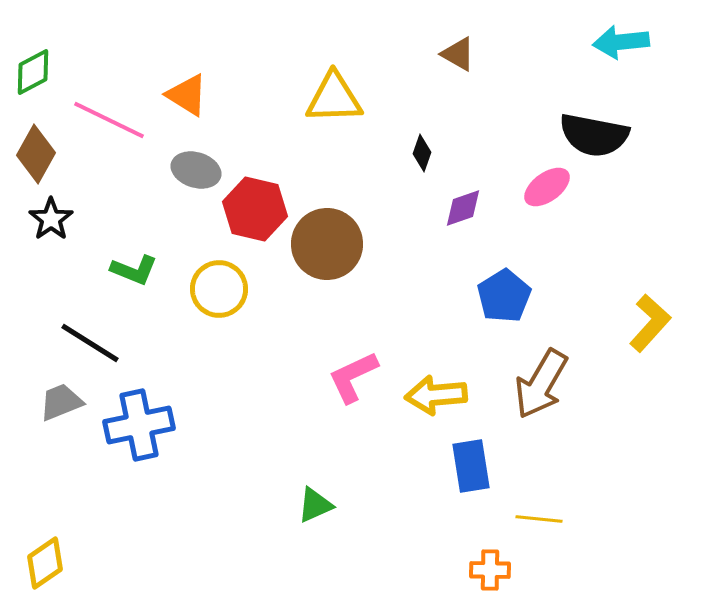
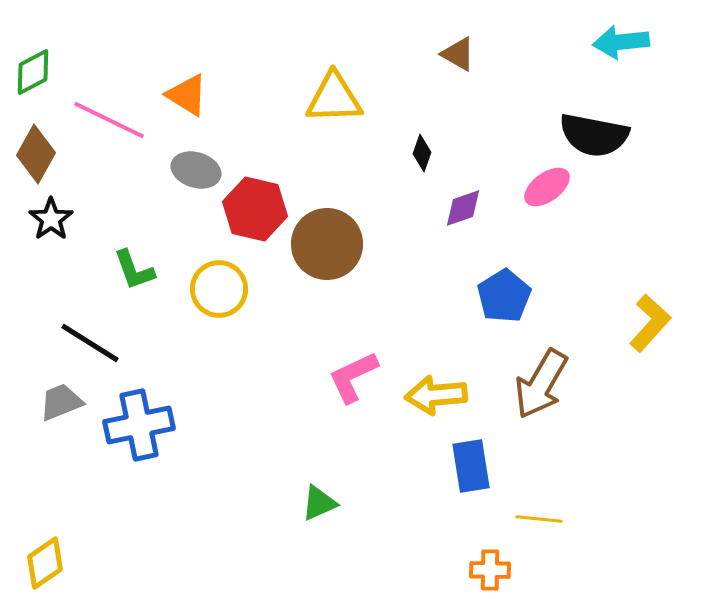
green L-shape: rotated 48 degrees clockwise
green triangle: moved 4 px right, 2 px up
